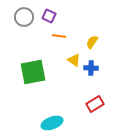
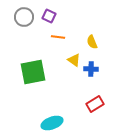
orange line: moved 1 px left, 1 px down
yellow semicircle: rotated 56 degrees counterclockwise
blue cross: moved 1 px down
